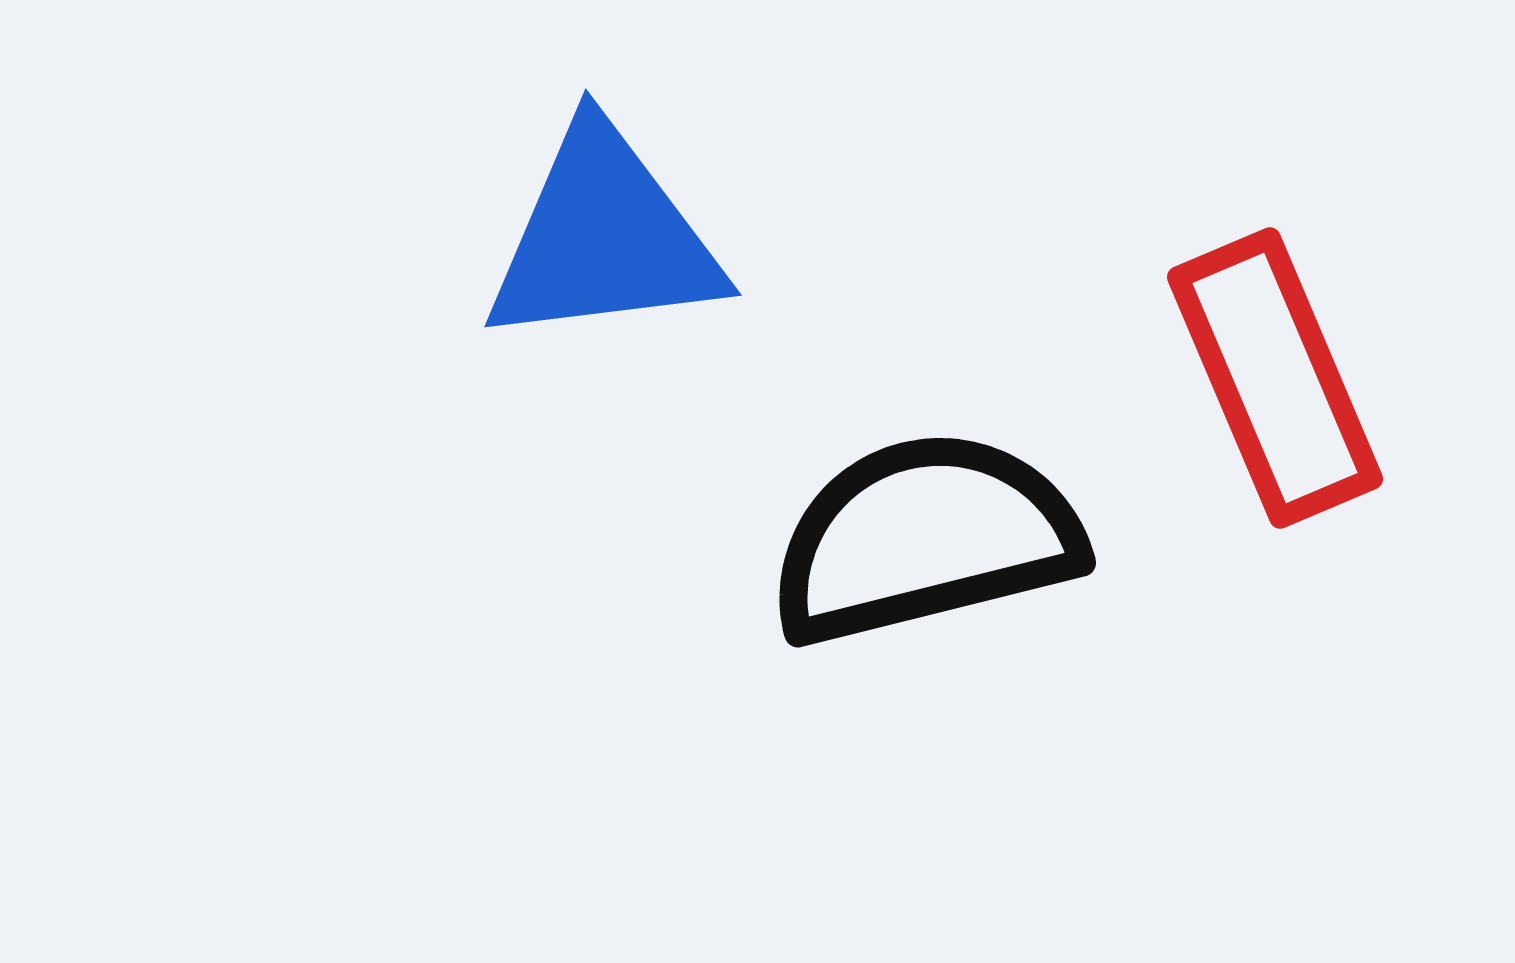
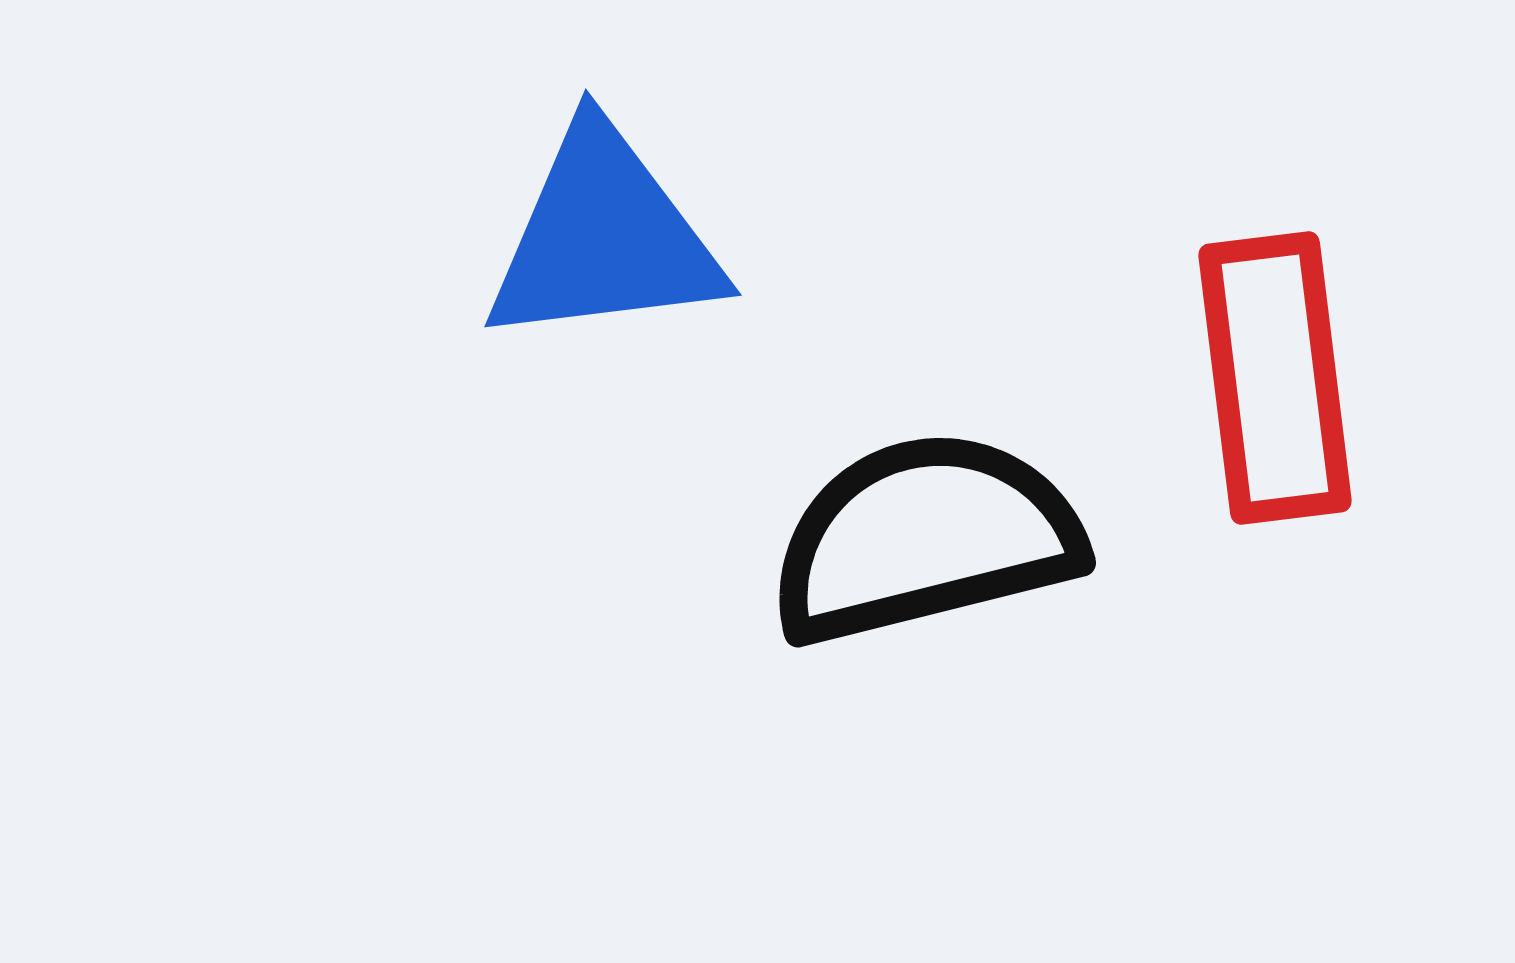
red rectangle: rotated 16 degrees clockwise
